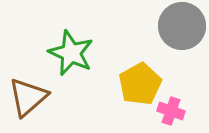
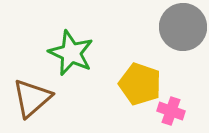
gray circle: moved 1 px right, 1 px down
yellow pentagon: rotated 24 degrees counterclockwise
brown triangle: moved 4 px right, 1 px down
